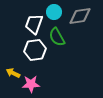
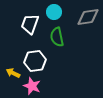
gray diamond: moved 8 px right, 1 px down
white trapezoid: moved 4 px left
green semicircle: rotated 18 degrees clockwise
white hexagon: moved 11 px down
pink star: moved 1 px right, 2 px down; rotated 24 degrees clockwise
